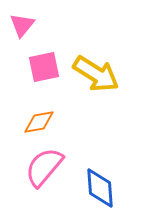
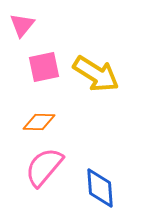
orange diamond: rotated 12 degrees clockwise
